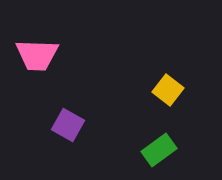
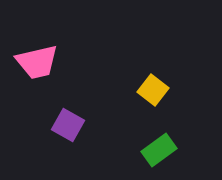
pink trapezoid: moved 7 px down; rotated 15 degrees counterclockwise
yellow square: moved 15 px left
